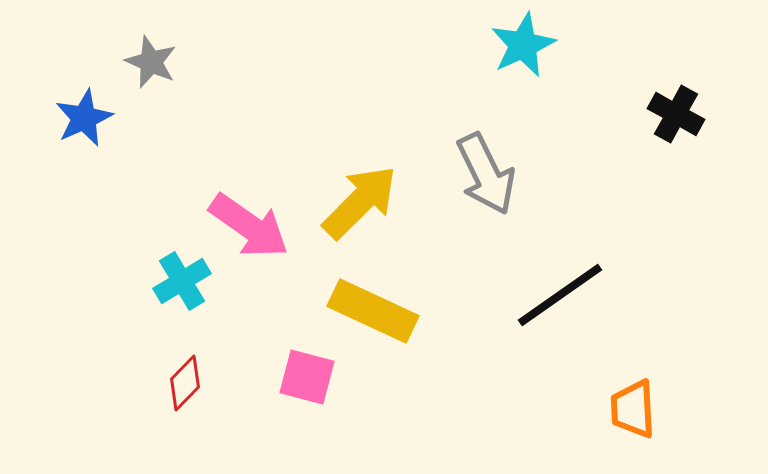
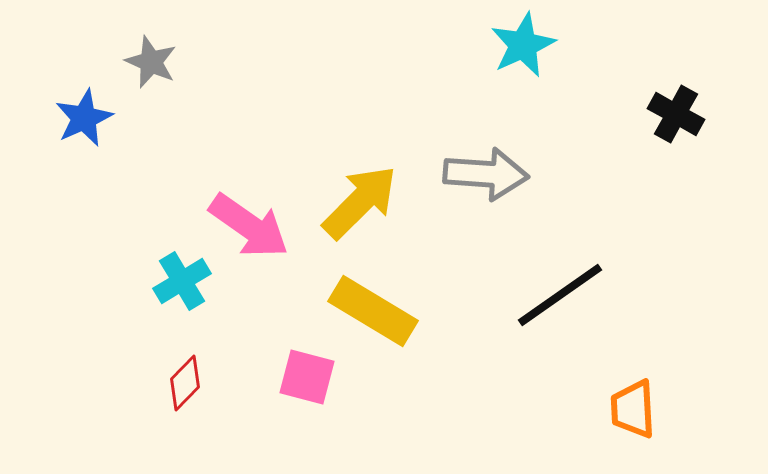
gray arrow: rotated 60 degrees counterclockwise
yellow rectangle: rotated 6 degrees clockwise
